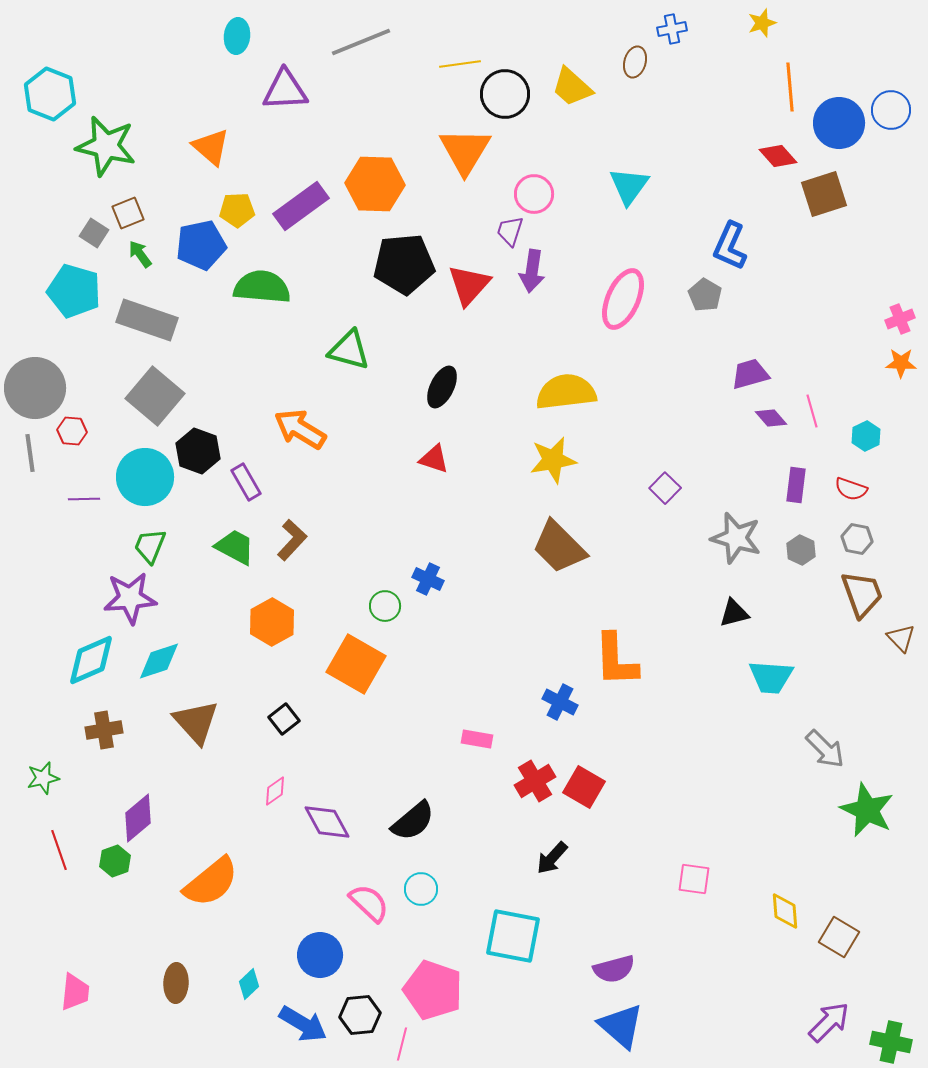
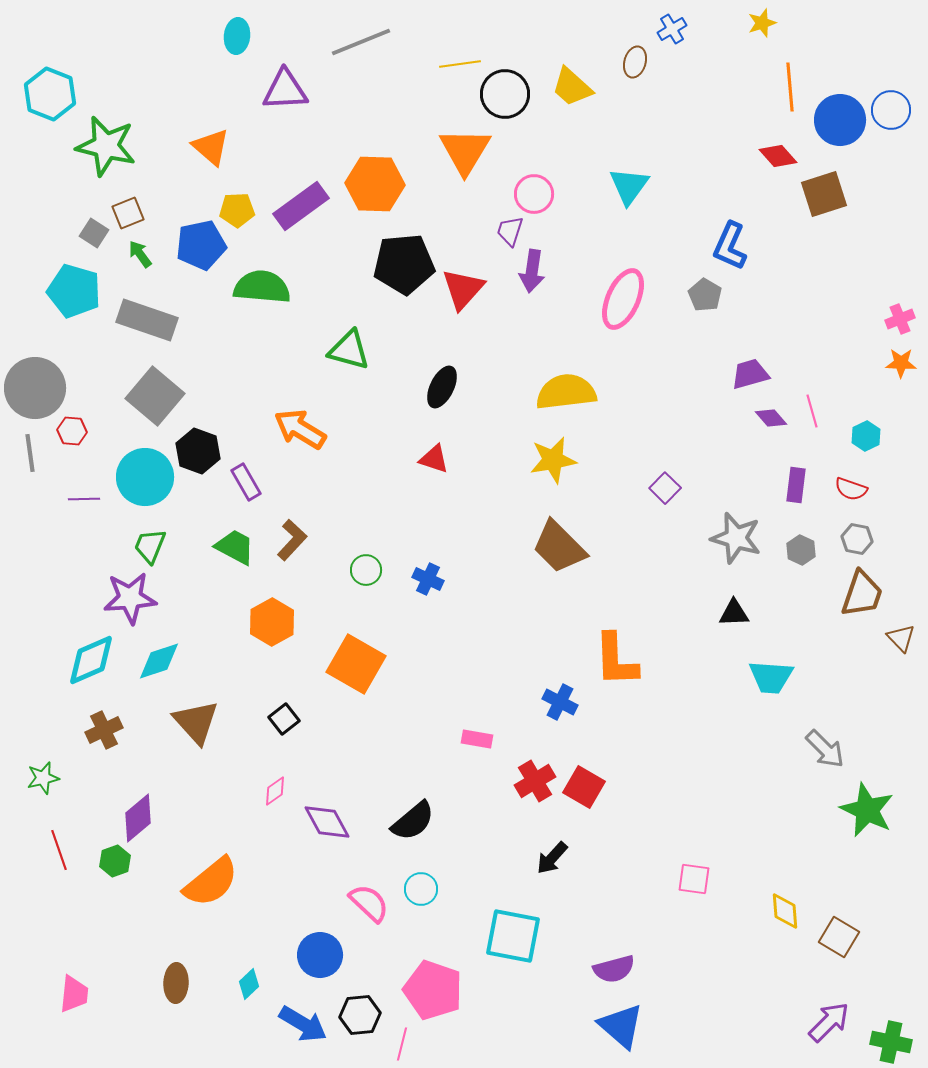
blue cross at (672, 29): rotated 20 degrees counterclockwise
blue circle at (839, 123): moved 1 px right, 3 px up
red triangle at (469, 285): moved 6 px left, 4 px down
brown trapezoid at (862, 594): rotated 39 degrees clockwise
green circle at (385, 606): moved 19 px left, 36 px up
black triangle at (734, 613): rotated 12 degrees clockwise
brown cross at (104, 730): rotated 15 degrees counterclockwise
pink trapezoid at (75, 992): moved 1 px left, 2 px down
